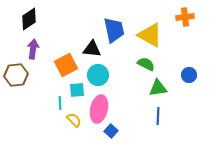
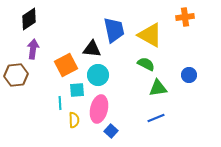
blue line: moved 2 px left, 2 px down; rotated 66 degrees clockwise
yellow semicircle: rotated 42 degrees clockwise
